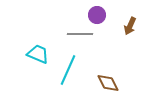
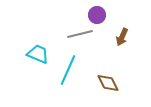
brown arrow: moved 8 px left, 11 px down
gray line: rotated 15 degrees counterclockwise
